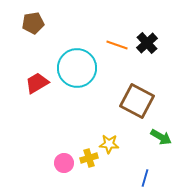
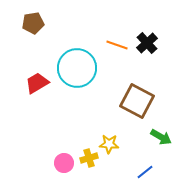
blue line: moved 6 px up; rotated 36 degrees clockwise
